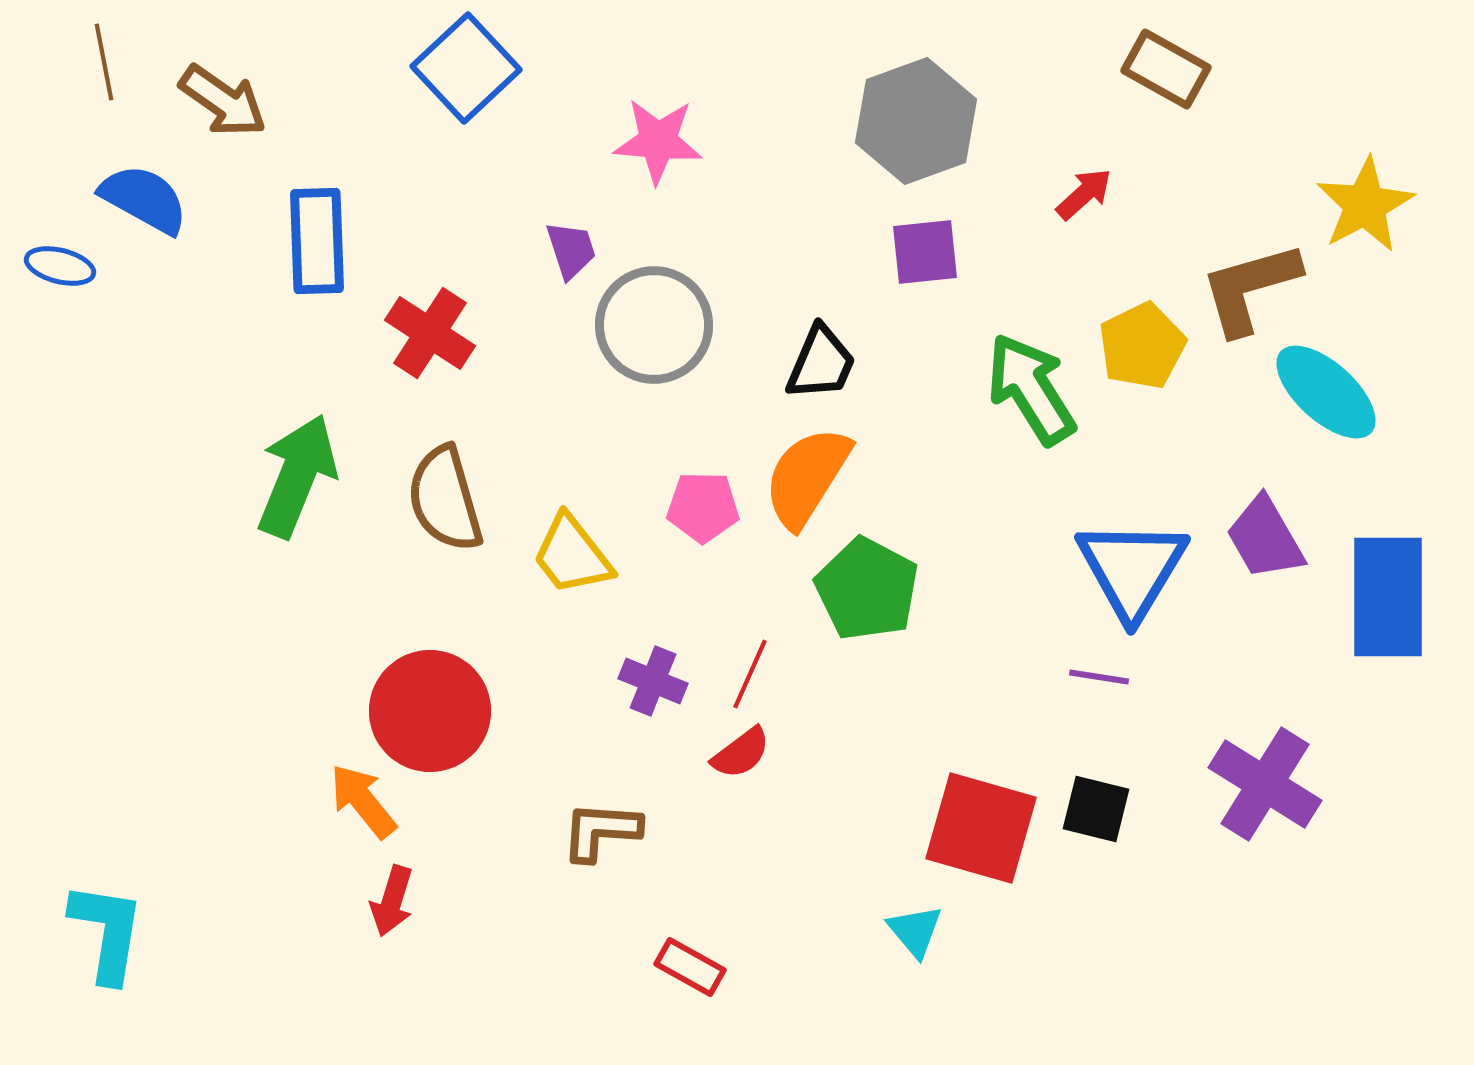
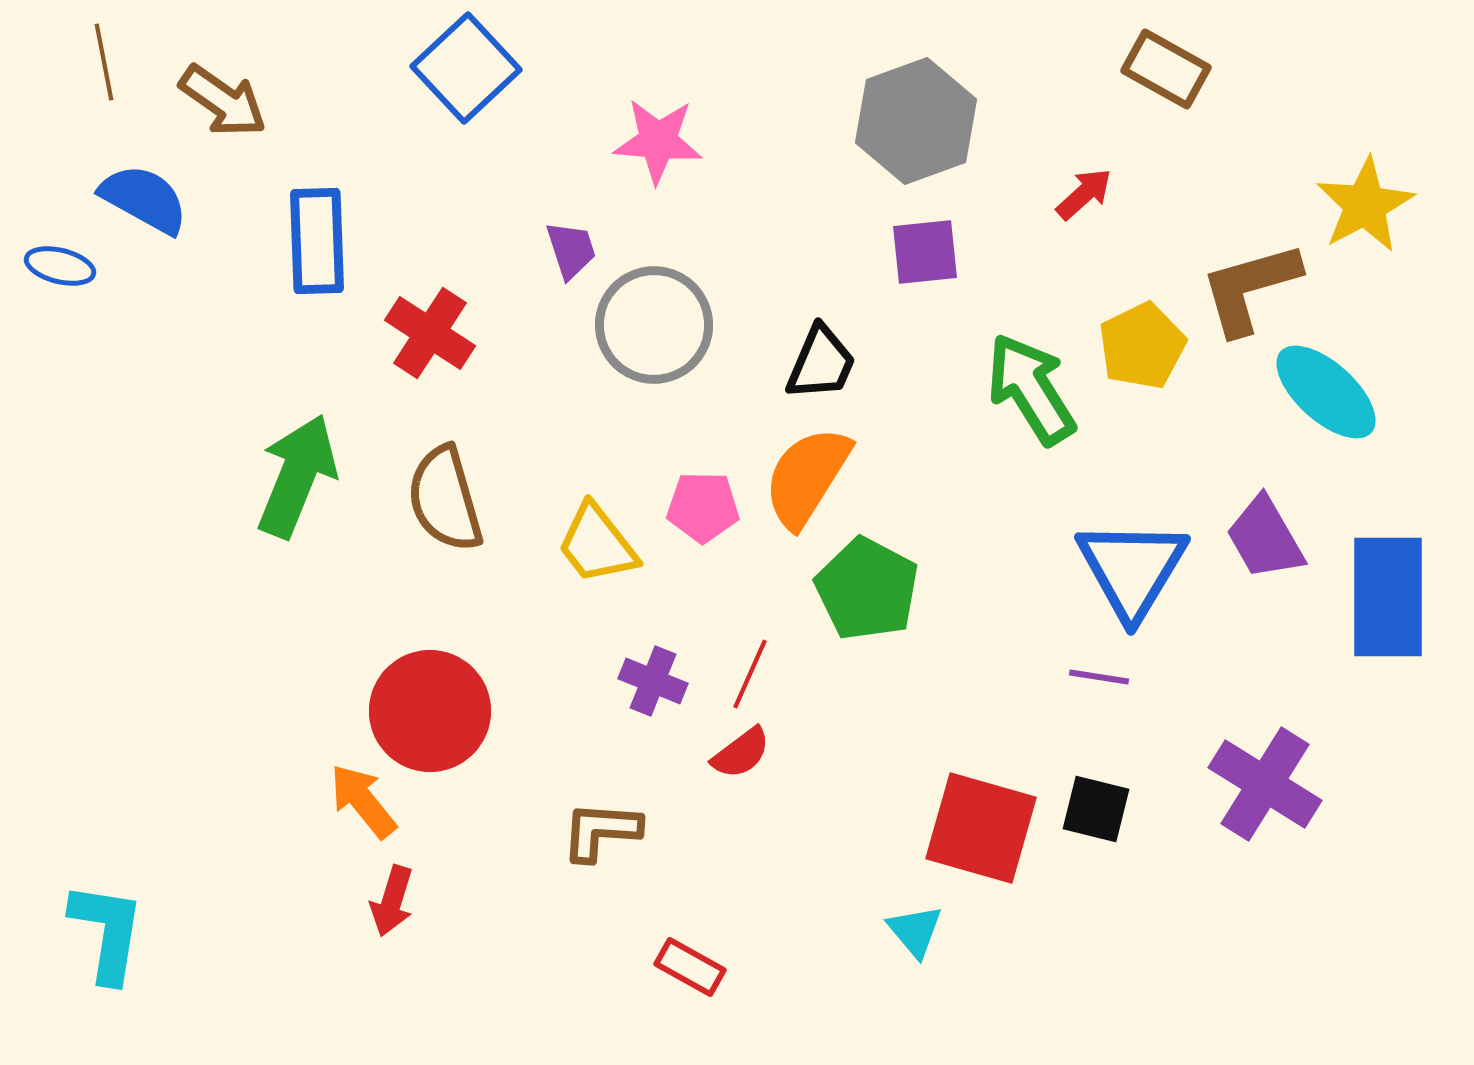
yellow trapezoid at (572, 555): moved 25 px right, 11 px up
